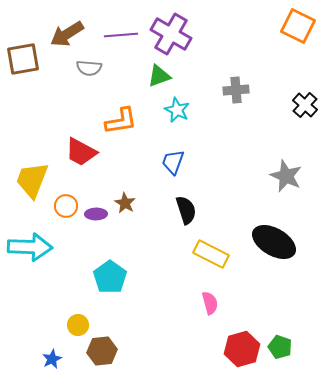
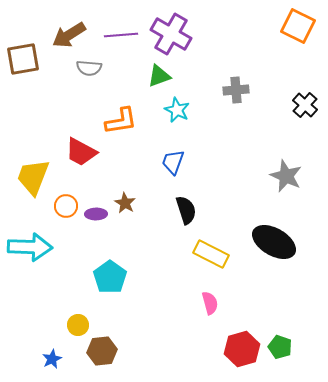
brown arrow: moved 2 px right, 1 px down
yellow trapezoid: moved 1 px right, 3 px up
